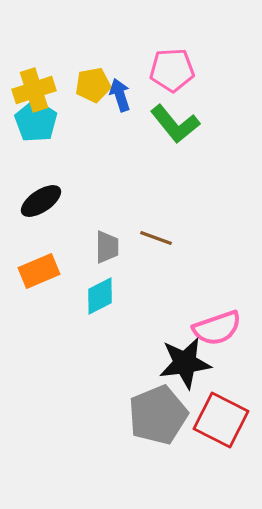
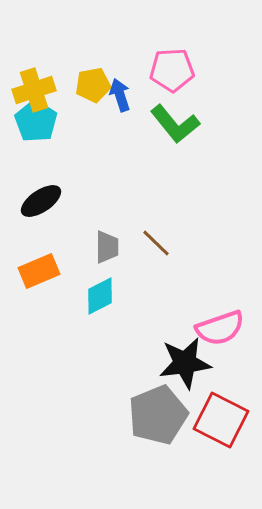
brown line: moved 5 px down; rotated 24 degrees clockwise
pink semicircle: moved 3 px right
